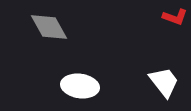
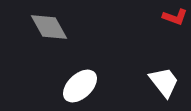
white ellipse: rotated 51 degrees counterclockwise
